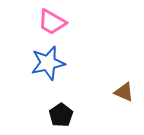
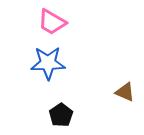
blue star: rotated 12 degrees clockwise
brown triangle: moved 1 px right
